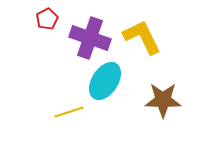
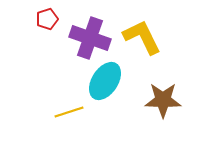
red pentagon: rotated 10 degrees clockwise
